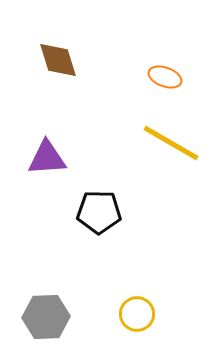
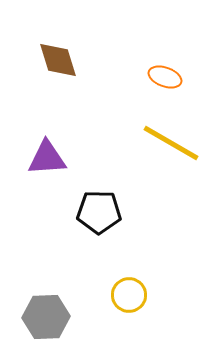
yellow circle: moved 8 px left, 19 px up
